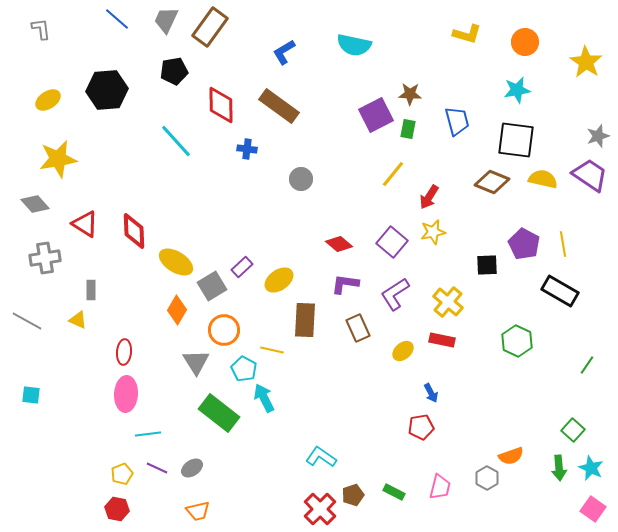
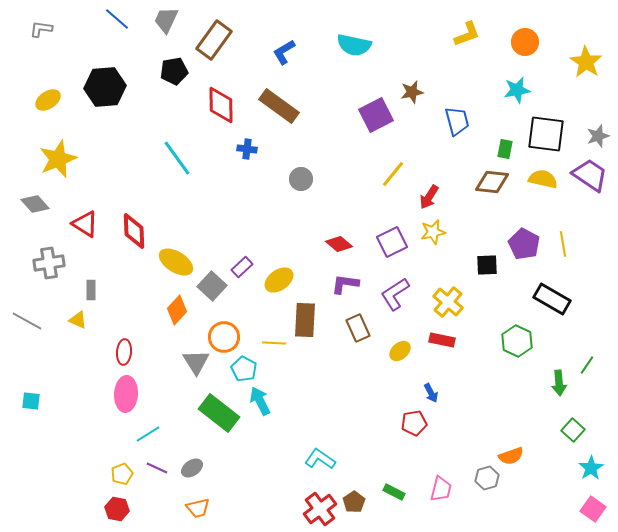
brown rectangle at (210, 27): moved 4 px right, 13 px down
gray L-shape at (41, 29): rotated 75 degrees counterclockwise
yellow L-shape at (467, 34): rotated 36 degrees counterclockwise
black hexagon at (107, 90): moved 2 px left, 3 px up
brown star at (410, 94): moved 2 px right, 2 px up; rotated 15 degrees counterclockwise
green rectangle at (408, 129): moved 97 px right, 20 px down
black square at (516, 140): moved 30 px right, 6 px up
cyan line at (176, 141): moved 1 px right, 17 px down; rotated 6 degrees clockwise
yellow star at (58, 159): rotated 12 degrees counterclockwise
brown diamond at (492, 182): rotated 16 degrees counterclockwise
purple square at (392, 242): rotated 24 degrees clockwise
gray cross at (45, 258): moved 4 px right, 5 px down
gray square at (212, 286): rotated 16 degrees counterclockwise
black rectangle at (560, 291): moved 8 px left, 8 px down
orange diamond at (177, 310): rotated 12 degrees clockwise
orange circle at (224, 330): moved 7 px down
yellow line at (272, 350): moved 2 px right, 7 px up; rotated 10 degrees counterclockwise
yellow ellipse at (403, 351): moved 3 px left
cyan square at (31, 395): moved 6 px down
cyan arrow at (264, 398): moved 4 px left, 3 px down
red pentagon at (421, 427): moved 7 px left, 4 px up
cyan line at (148, 434): rotated 25 degrees counterclockwise
cyan L-shape at (321, 457): moved 1 px left, 2 px down
green arrow at (559, 468): moved 85 px up
cyan star at (591, 468): rotated 15 degrees clockwise
gray hexagon at (487, 478): rotated 15 degrees clockwise
pink trapezoid at (440, 487): moved 1 px right, 2 px down
brown pentagon at (353, 495): moved 1 px right, 7 px down; rotated 15 degrees counterclockwise
red cross at (320, 509): rotated 8 degrees clockwise
orange trapezoid at (198, 511): moved 3 px up
